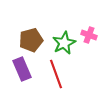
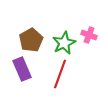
brown pentagon: rotated 15 degrees counterclockwise
red line: moved 4 px right; rotated 40 degrees clockwise
